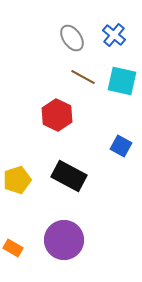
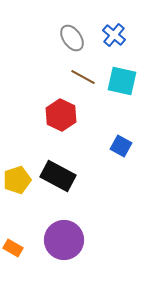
red hexagon: moved 4 px right
black rectangle: moved 11 px left
